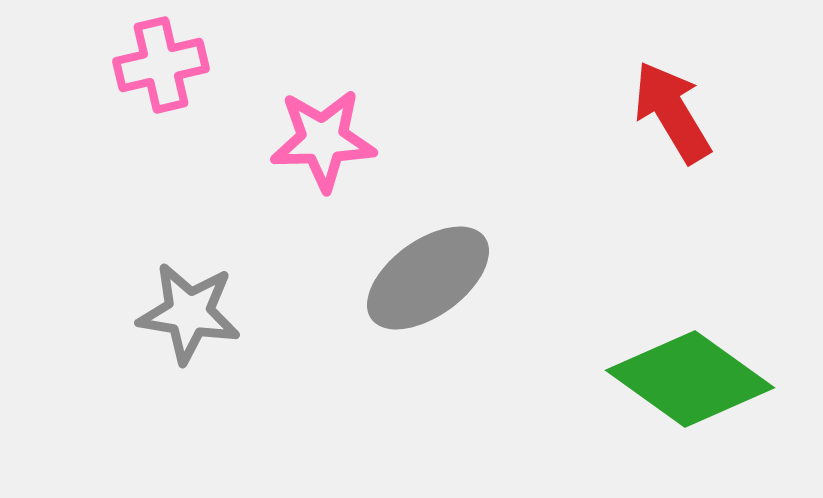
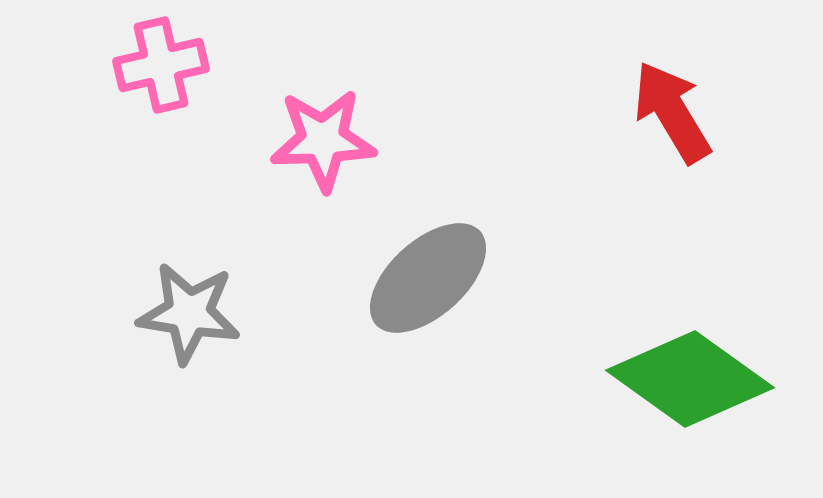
gray ellipse: rotated 6 degrees counterclockwise
